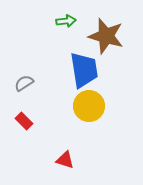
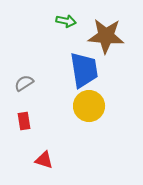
green arrow: rotated 18 degrees clockwise
brown star: rotated 12 degrees counterclockwise
red rectangle: rotated 36 degrees clockwise
red triangle: moved 21 px left
